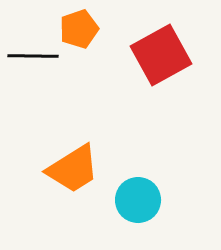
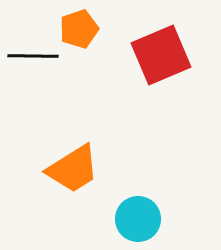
red square: rotated 6 degrees clockwise
cyan circle: moved 19 px down
